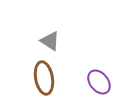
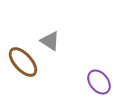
brown ellipse: moved 21 px left, 16 px up; rotated 32 degrees counterclockwise
